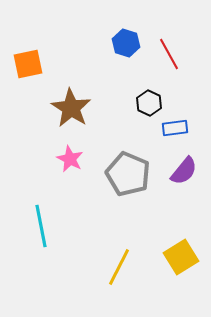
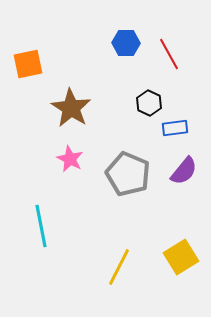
blue hexagon: rotated 16 degrees counterclockwise
